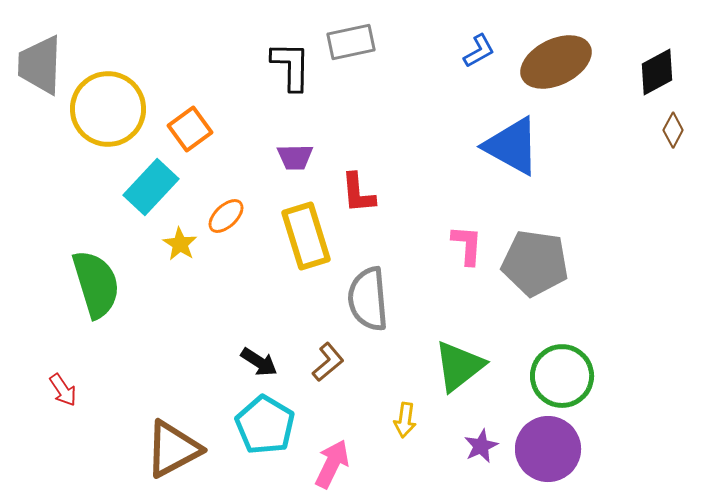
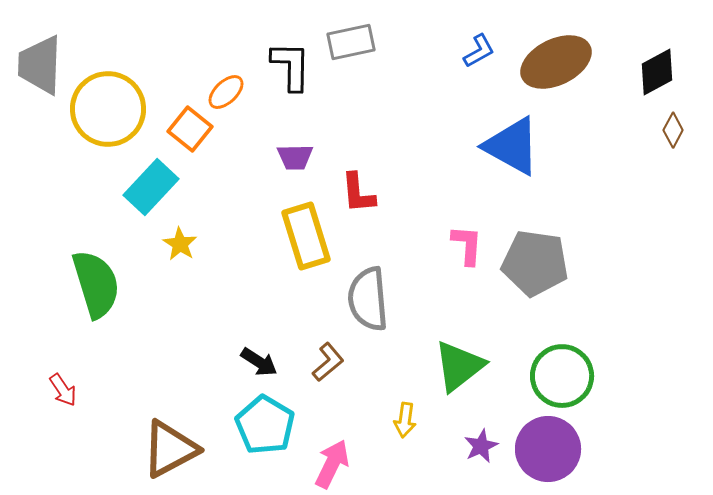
orange square: rotated 15 degrees counterclockwise
orange ellipse: moved 124 px up
brown triangle: moved 3 px left
